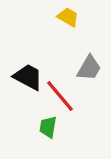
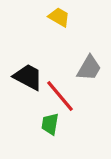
yellow trapezoid: moved 9 px left
green trapezoid: moved 2 px right, 3 px up
